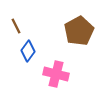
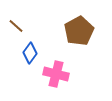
brown line: rotated 21 degrees counterclockwise
blue diamond: moved 2 px right, 2 px down
